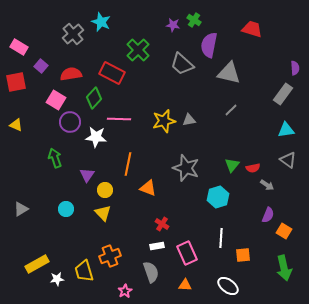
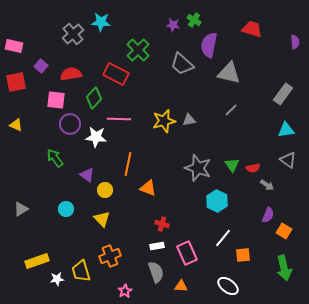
cyan star at (101, 22): rotated 18 degrees counterclockwise
pink rectangle at (19, 47): moved 5 px left, 1 px up; rotated 18 degrees counterclockwise
purple semicircle at (295, 68): moved 26 px up
red rectangle at (112, 73): moved 4 px right, 1 px down
pink square at (56, 100): rotated 24 degrees counterclockwise
purple circle at (70, 122): moved 2 px down
green arrow at (55, 158): rotated 18 degrees counterclockwise
green triangle at (232, 165): rotated 14 degrees counterclockwise
gray star at (186, 168): moved 12 px right
purple triangle at (87, 175): rotated 28 degrees counterclockwise
cyan hexagon at (218, 197): moved 1 px left, 4 px down; rotated 15 degrees counterclockwise
yellow triangle at (103, 213): moved 1 px left, 6 px down
red cross at (162, 224): rotated 16 degrees counterclockwise
white line at (221, 238): moved 2 px right; rotated 36 degrees clockwise
yellow rectangle at (37, 264): moved 3 px up; rotated 10 degrees clockwise
yellow trapezoid at (84, 271): moved 3 px left
gray semicircle at (151, 272): moved 5 px right
orange triangle at (185, 285): moved 4 px left, 1 px down
